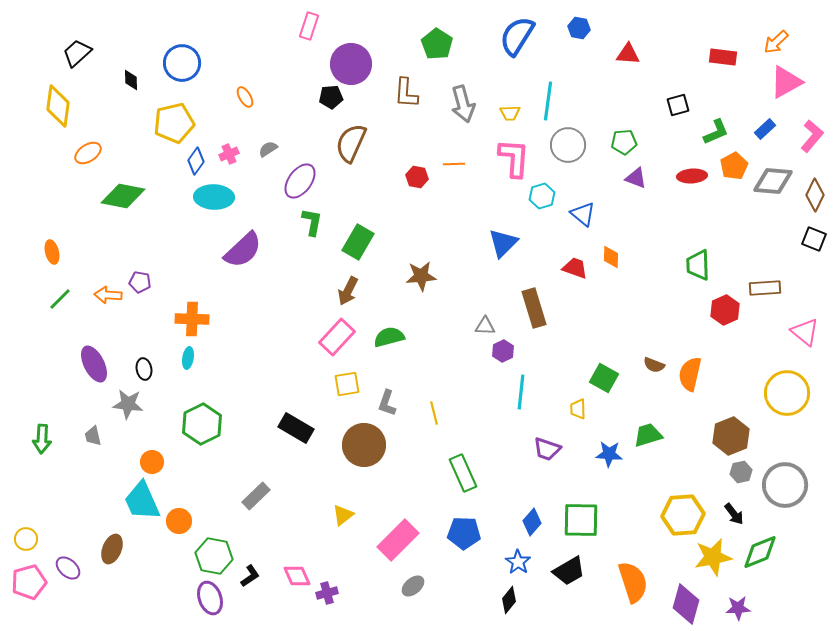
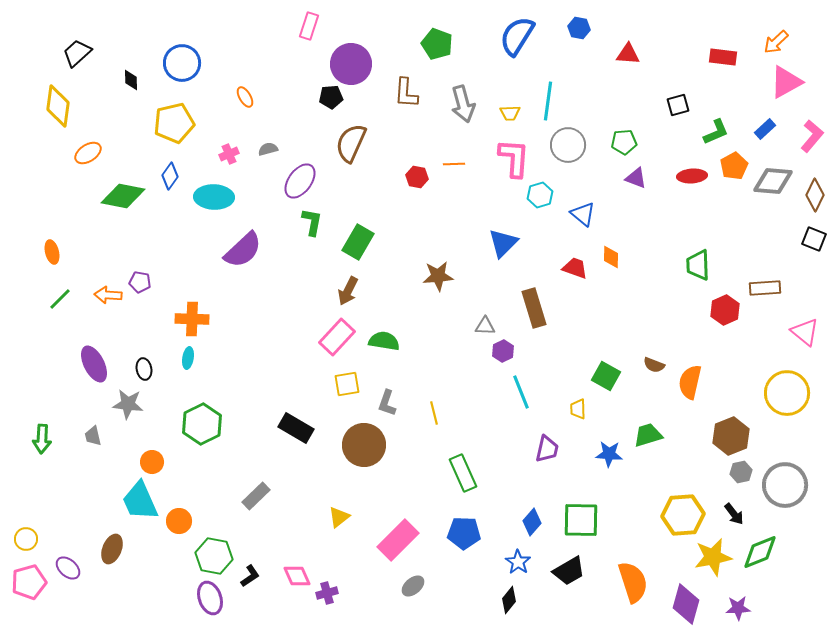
green pentagon at (437, 44): rotated 12 degrees counterclockwise
gray semicircle at (268, 149): rotated 18 degrees clockwise
blue diamond at (196, 161): moved 26 px left, 15 px down
cyan hexagon at (542, 196): moved 2 px left, 1 px up
brown star at (421, 276): moved 17 px right
green semicircle at (389, 337): moved 5 px left, 4 px down; rotated 24 degrees clockwise
orange semicircle at (690, 374): moved 8 px down
green square at (604, 378): moved 2 px right, 2 px up
cyan line at (521, 392): rotated 28 degrees counterclockwise
purple trapezoid at (547, 449): rotated 96 degrees counterclockwise
cyan trapezoid at (142, 501): moved 2 px left
yellow triangle at (343, 515): moved 4 px left, 2 px down
